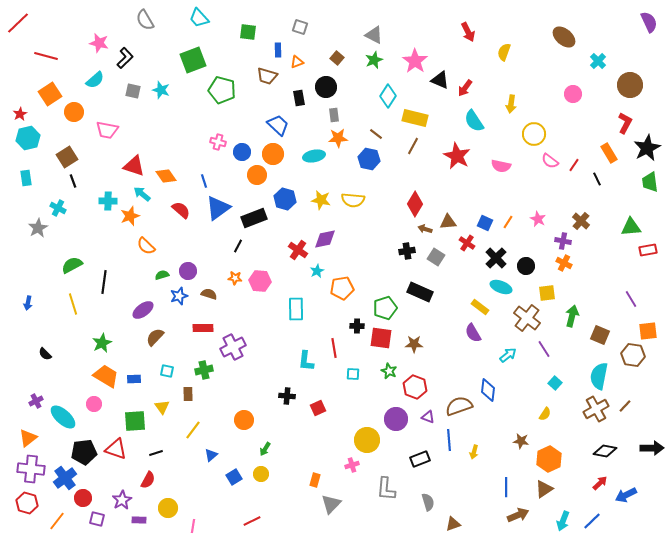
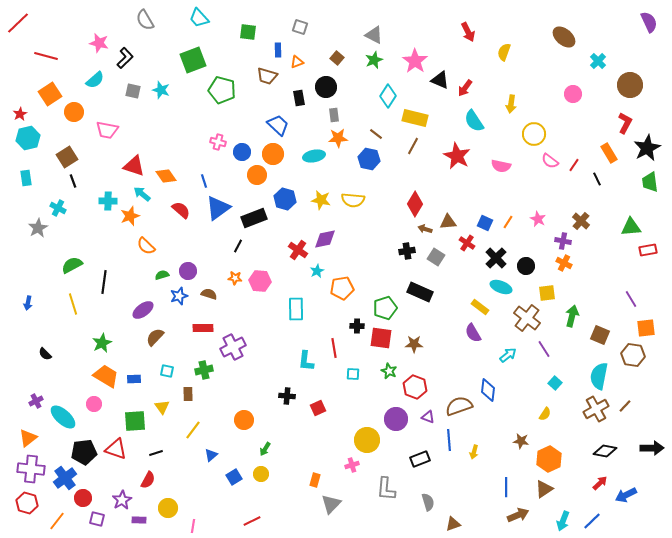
orange square at (648, 331): moved 2 px left, 3 px up
